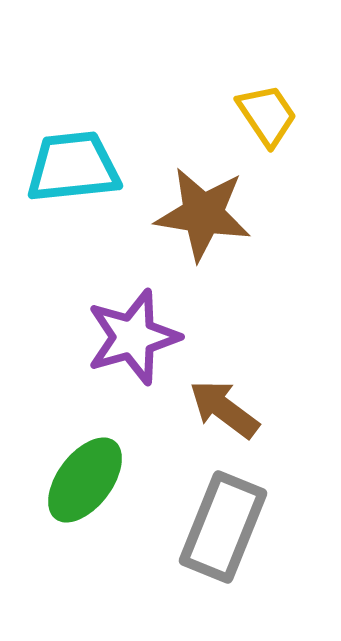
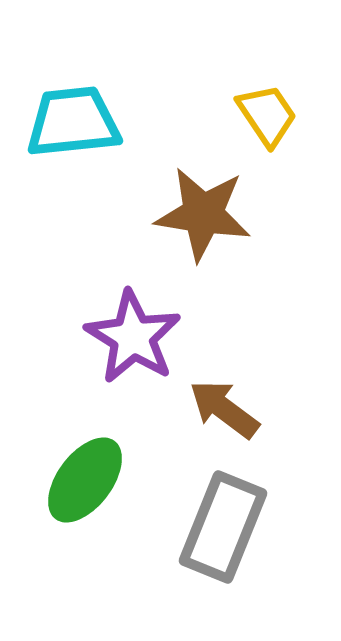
cyan trapezoid: moved 45 px up
purple star: rotated 24 degrees counterclockwise
